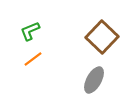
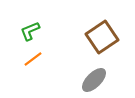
brown square: rotated 12 degrees clockwise
gray ellipse: rotated 16 degrees clockwise
